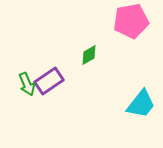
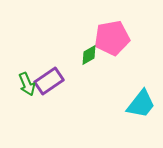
pink pentagon: moved 19 px left, 17 px down
